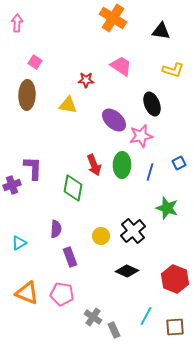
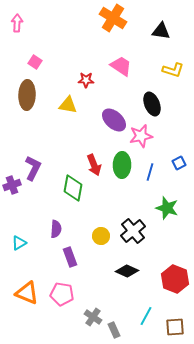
purple L-shape: rotated 25 degrees clockwise
